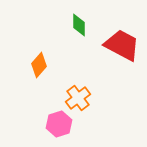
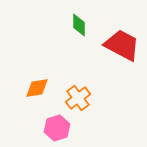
orange diamond: moved 2 px left, 23 px down; rotated 40 degrees clockwise
pink hexagon: moved 2 px left, 4 px down
